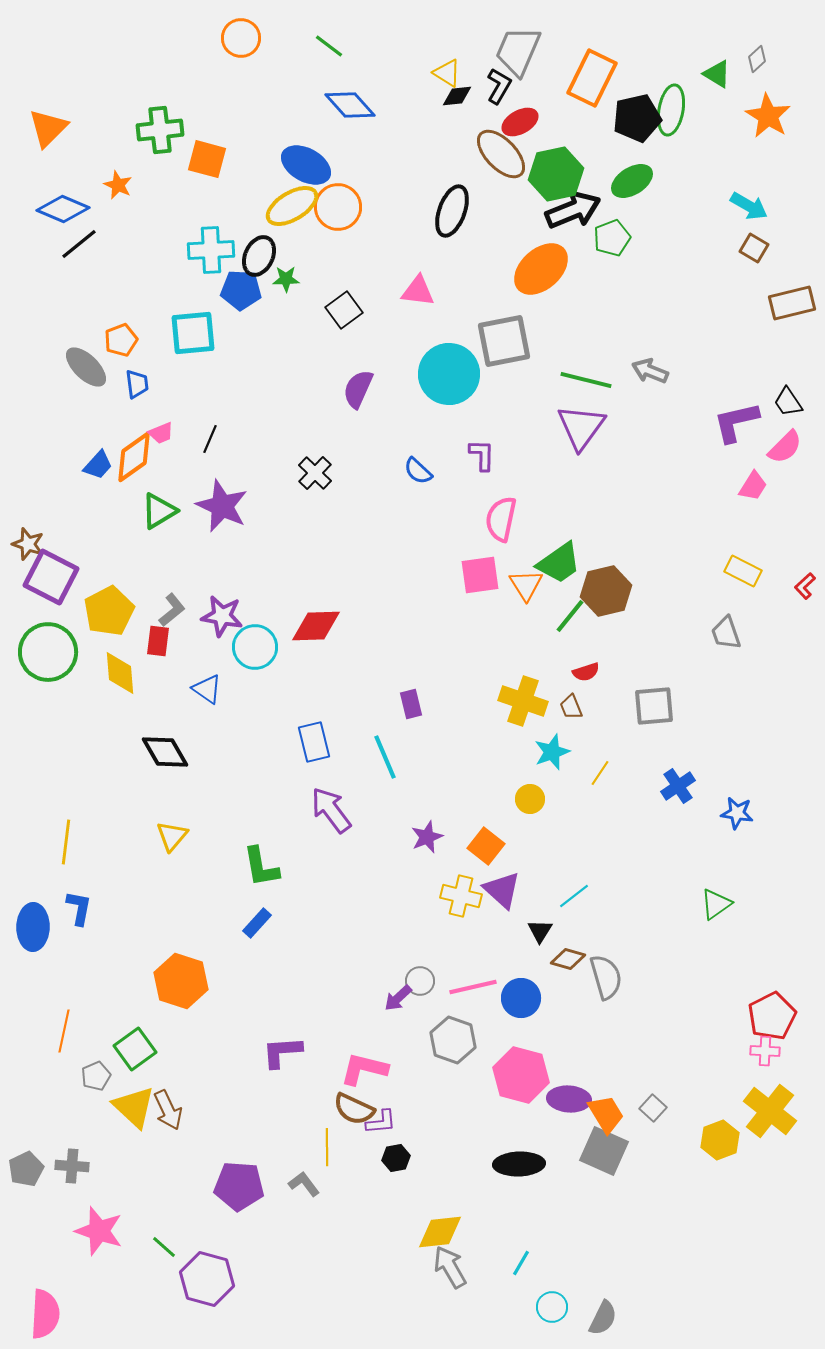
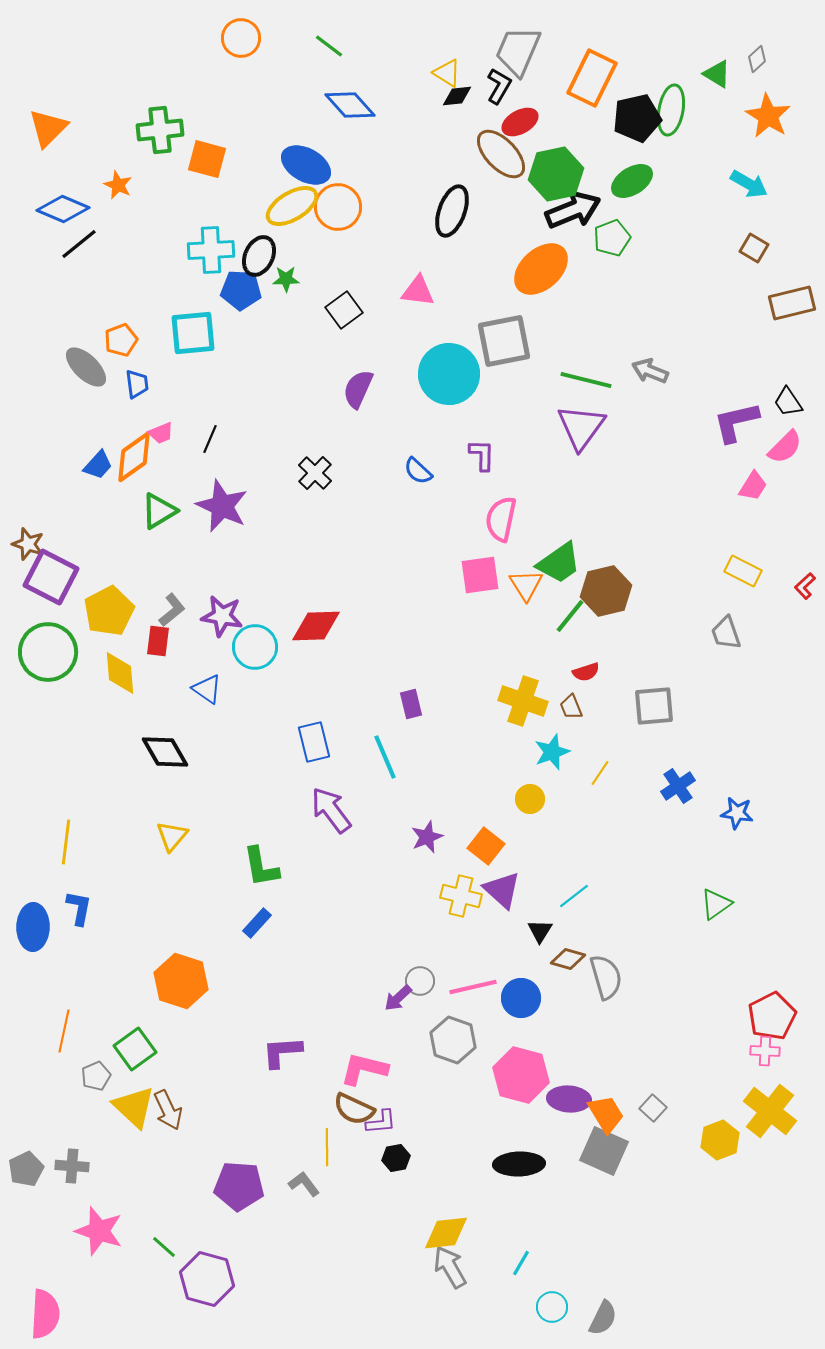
cyan arrow at (749, 206): moved 22 px up
yellow diamond at (440, 1232): moved 6 px right, 1 px down
